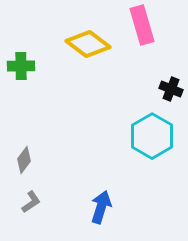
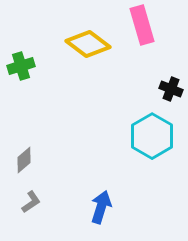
green cross: rotated 16 degrees counterclockwise
gray diamond: rotated 12 degrees clockwise
